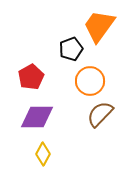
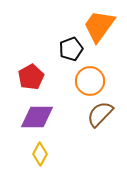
yellow diamond: moved 3 px left
